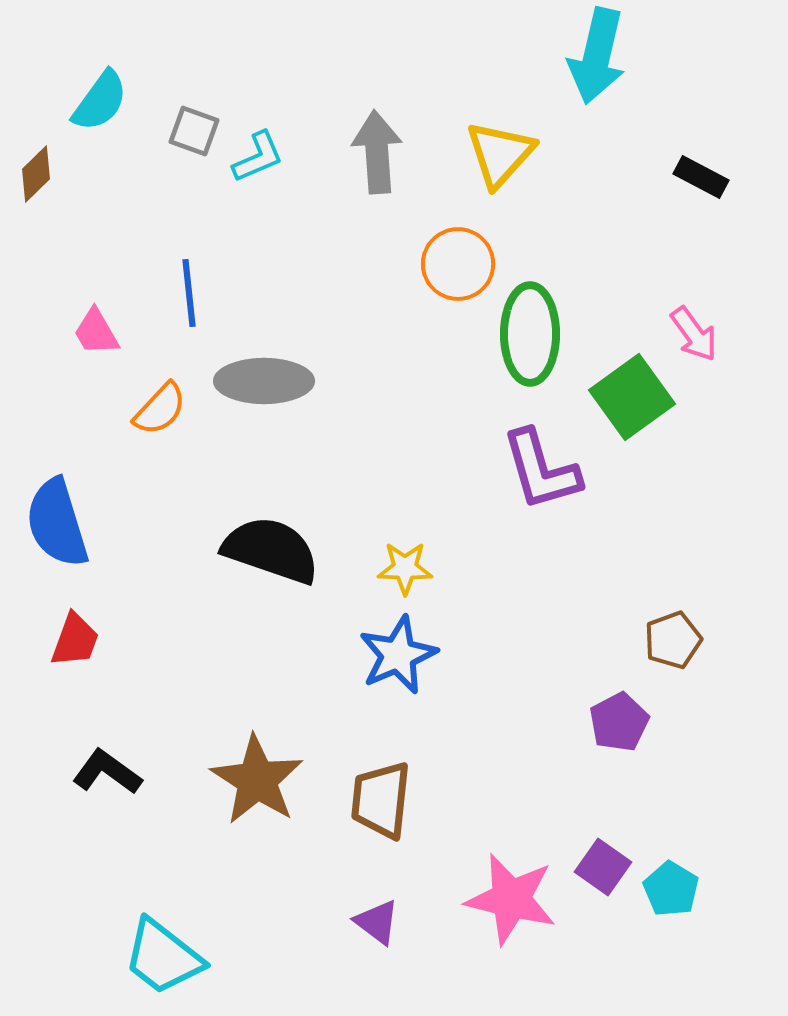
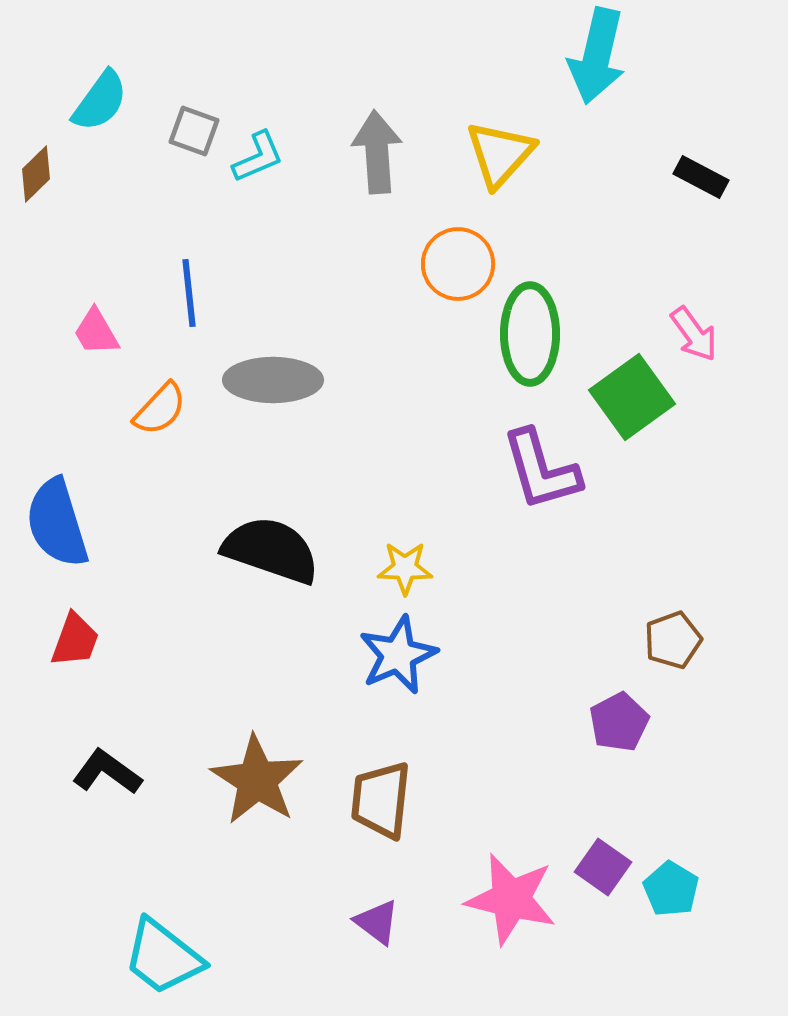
gray ellipse: moved 9 px right, 1 px up
